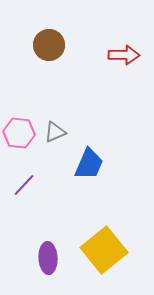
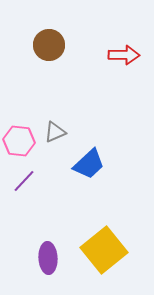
pink hexagon: moved 8 px down
blue trapezoid: rotated 24 degrees clockwise
purple line: moved 4 px up
